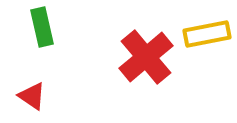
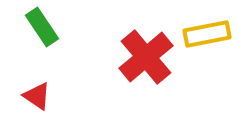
green rectangle: rotated 21 degrees counterclockwise
red triangle: moved 5 px right
